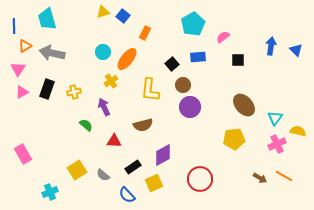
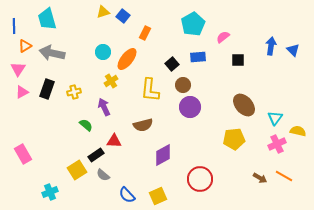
blue triangle at (296, 50): moved 3 px left
black rectangle at (133, 167): moved 37 px left, 12 px up
yellow square at (154, 183): moved 4 px right, 13 px down
